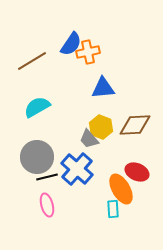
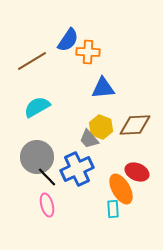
blue semicircle: moved 3 px left, 4 px up
orange cross: rotated 15 degrees clockwise
blue cross: rotated 24 degrees clockwise
black line: rotated 60 degrees clockwise
